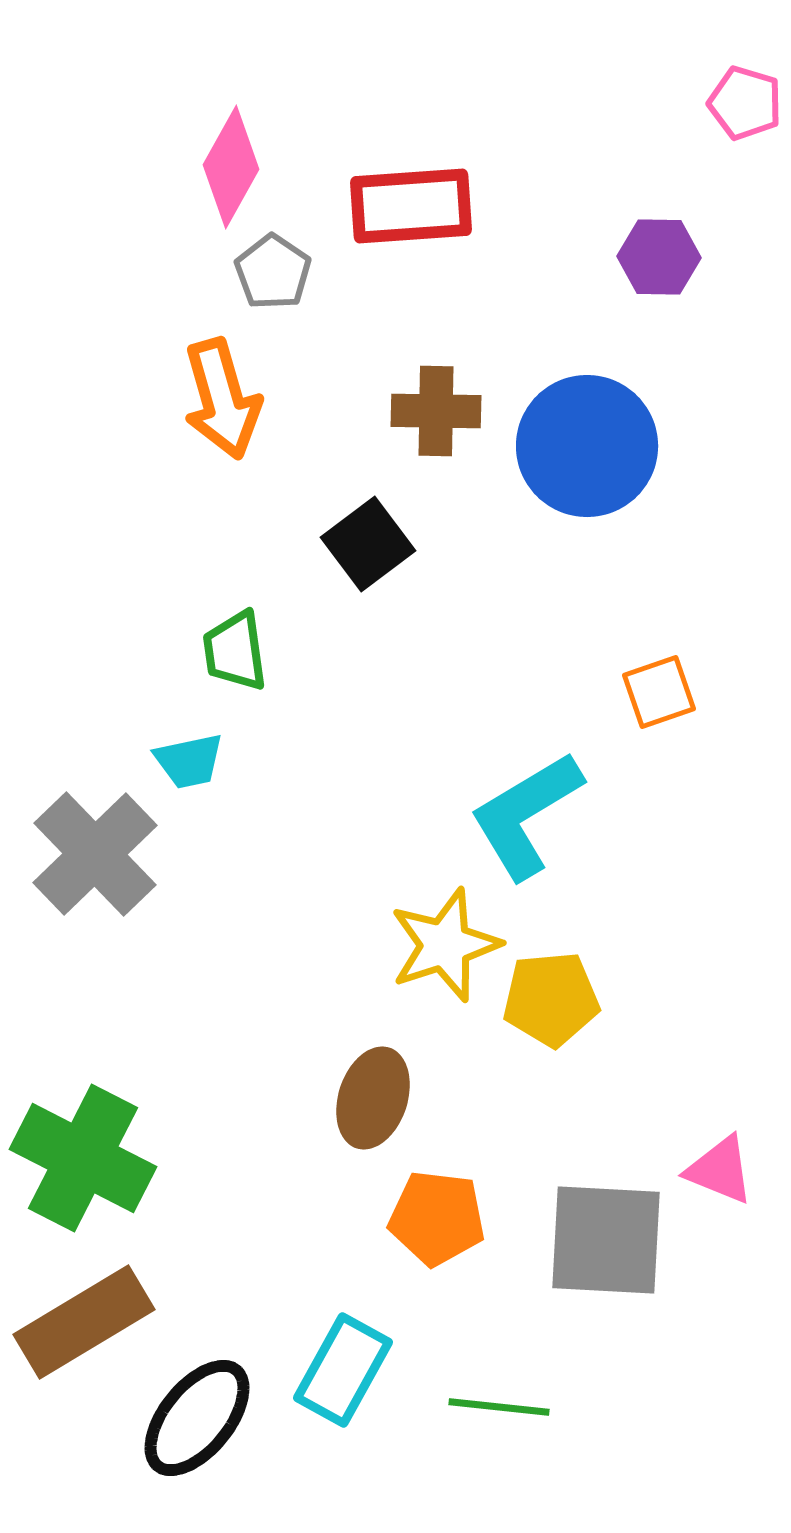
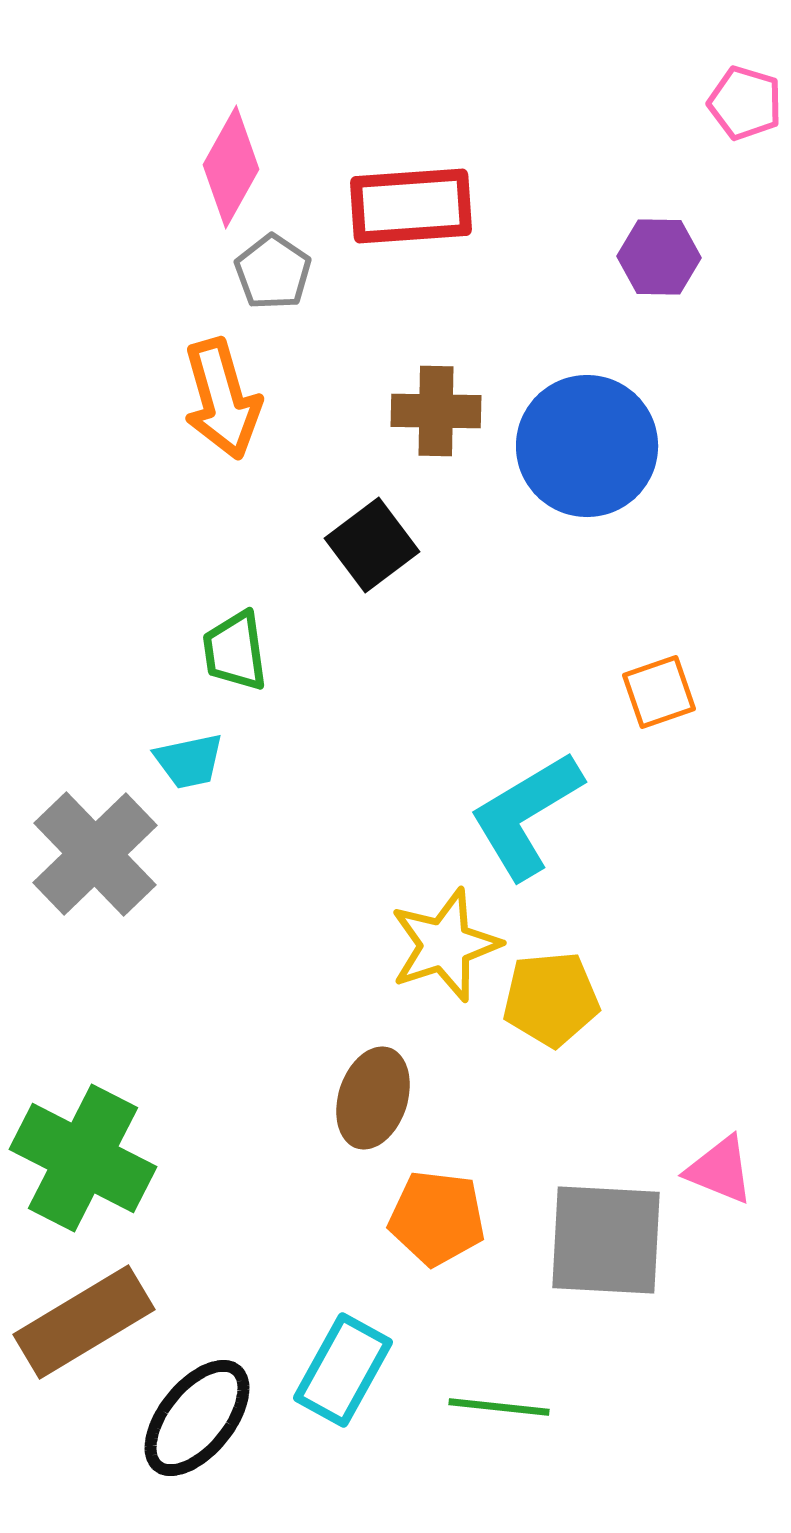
black square: moved 4 px right, 1 px down
